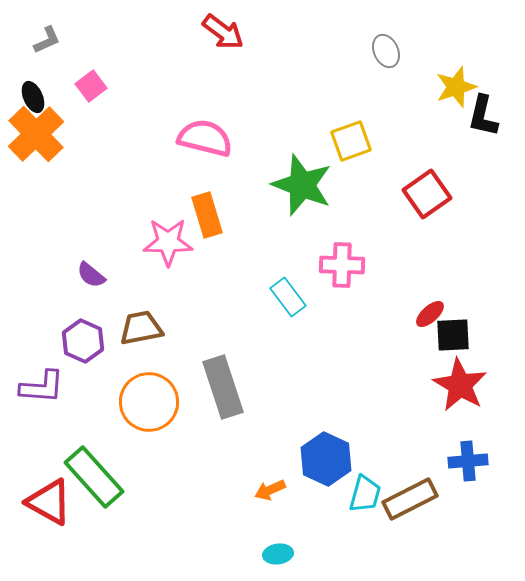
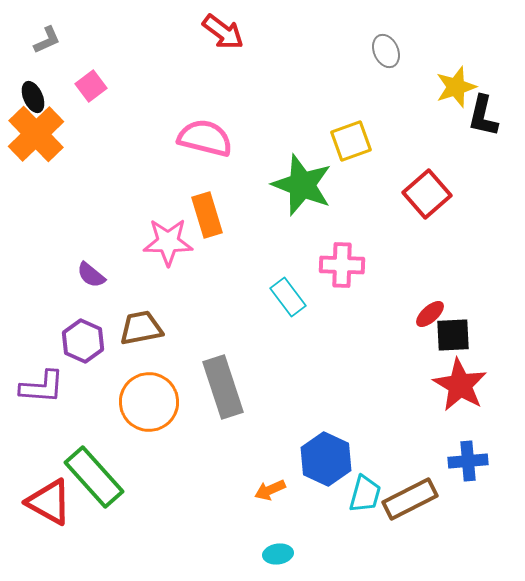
red square: rotated 6 degrees counterclockwise
